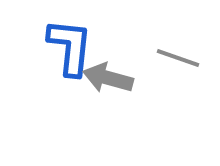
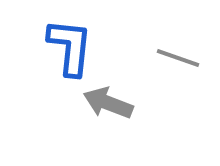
gray arrow: moved 25 px down; rotated 6 degrees clockwise
